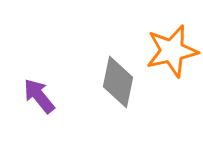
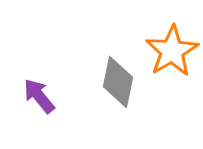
orange star: rotated 18 degrees counterclockwise
